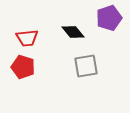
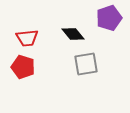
black diamond: moved 2 px down
gray square: moved 2 px up
